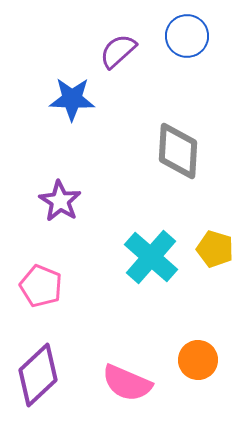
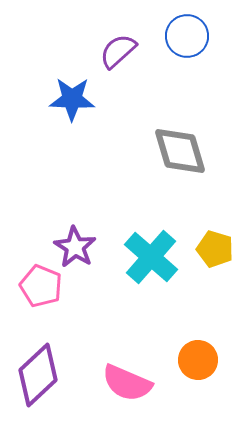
gray diamond: moved 2 px right; rotated 20 degrees counterclockwise
purple star: moved 15 px right, 46 px down
